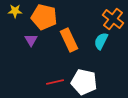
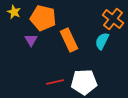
yellow star: moved 1 px left, 1 px down; rotated 24 degrees clockwise
orange pentagon: moved 1 px left, 1 px down
cyan semicircle: moved 1 px right
white pentagon: rotated 15 degrees counterclockwise
